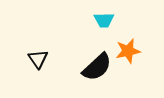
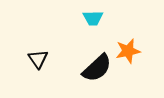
cyan trapezoid: moved 11 px left, 2 px up
black semicircle: moved 1 px down
